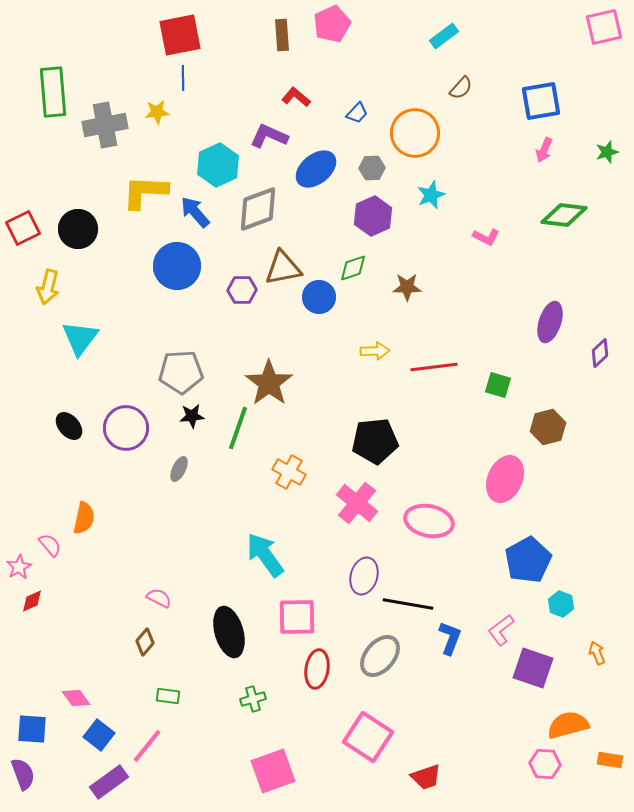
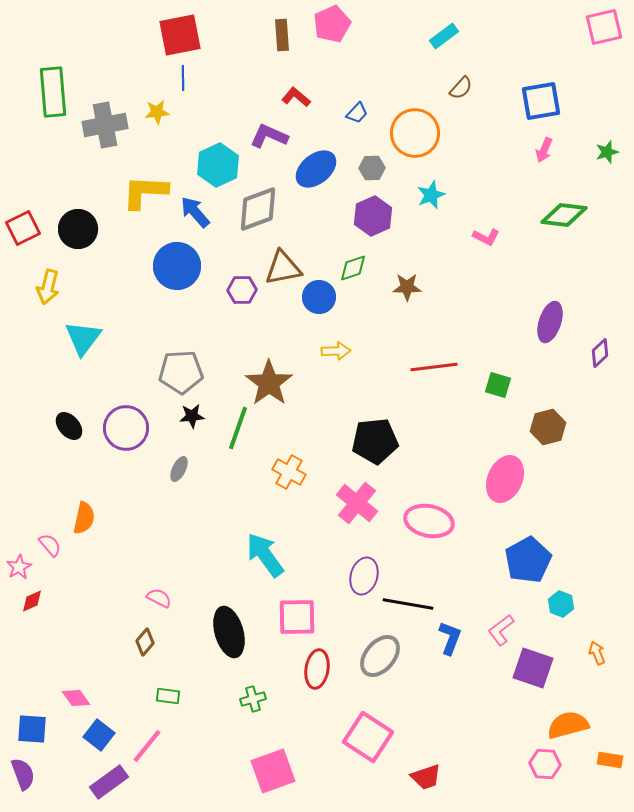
cyan triangle at (80, 338): moved 3 px right
yellow arrow at (375, 351): moved 39 px left
